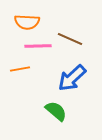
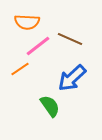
pink line: rotated 36 degrees counterclockwise
orange line: rotated 24 degrees counterclockwise
green semicircle: moved 6 px left, 5 px up; rotated 15 degrees clockwise
